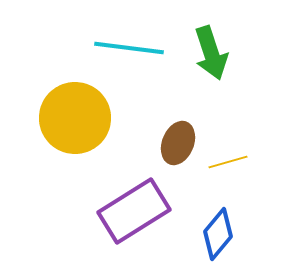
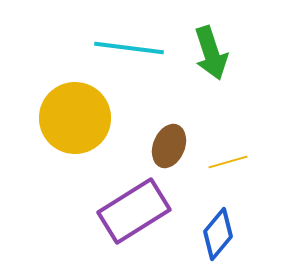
brown ellipse: moved 9 px left, 3 px down
